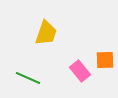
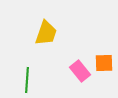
orange square: moved 1 px left, 3 px down
green line: moved 1 px left, 2 px down; rotated 70 degrees clockwise
